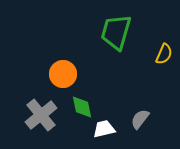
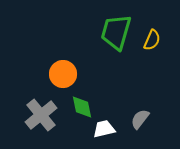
yellow semicircle: moved 12 px left, 14 px up
